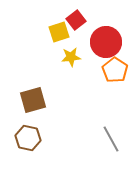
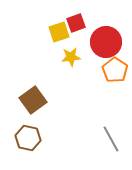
red square: moved 3 px down; rotated 18 degrees clockwise
brown square: rotated 20 degrees counterclockwise
